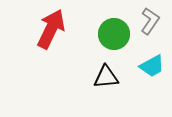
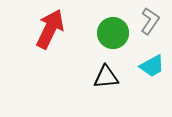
red arrow: moved 1 px left
green circle: moved 1 px left, 1 px up
